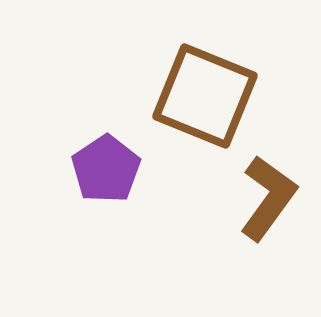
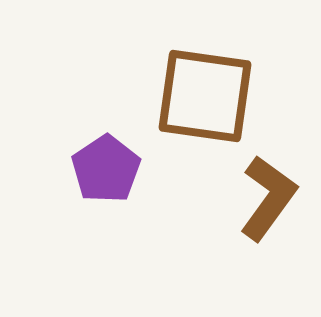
brown square: rotated 14 degrees counterclockwise
